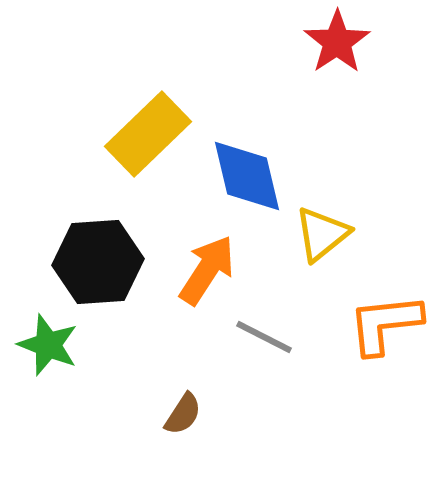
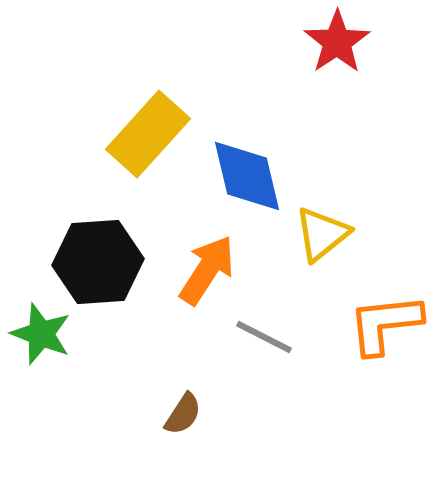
yellow rectangle: rotated 4 degrees counterclockwise
green star: moved 7 px left, 11 px up
